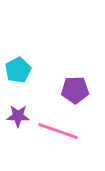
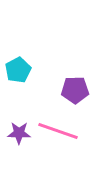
purple star: moved 1 px right, 17 px down
